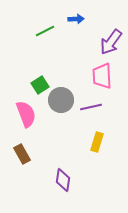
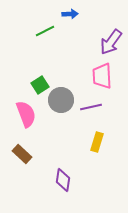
blue arrow: moved 6 px left, 5 px up
brown rectangle: rotated 18 degrees counterclockwise
